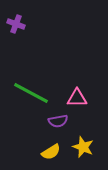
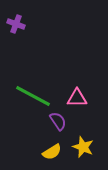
green line: moved 2 px right, 3 px down
purple semicircle: rotated 114 degrees counterclockwise
yellow semicircle: moved 1 px right
